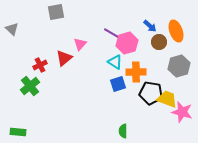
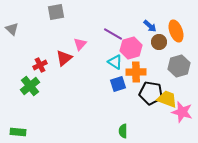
pink hexagon: moved 4 px right, 5 px down
